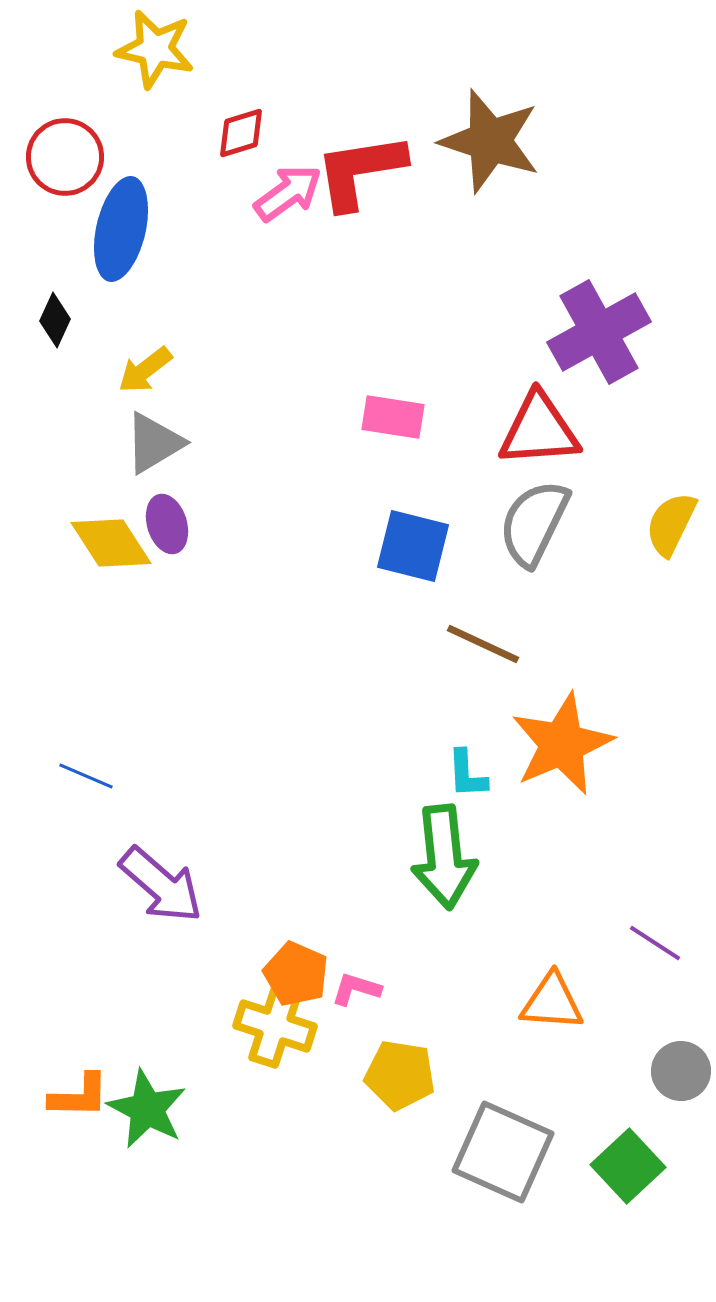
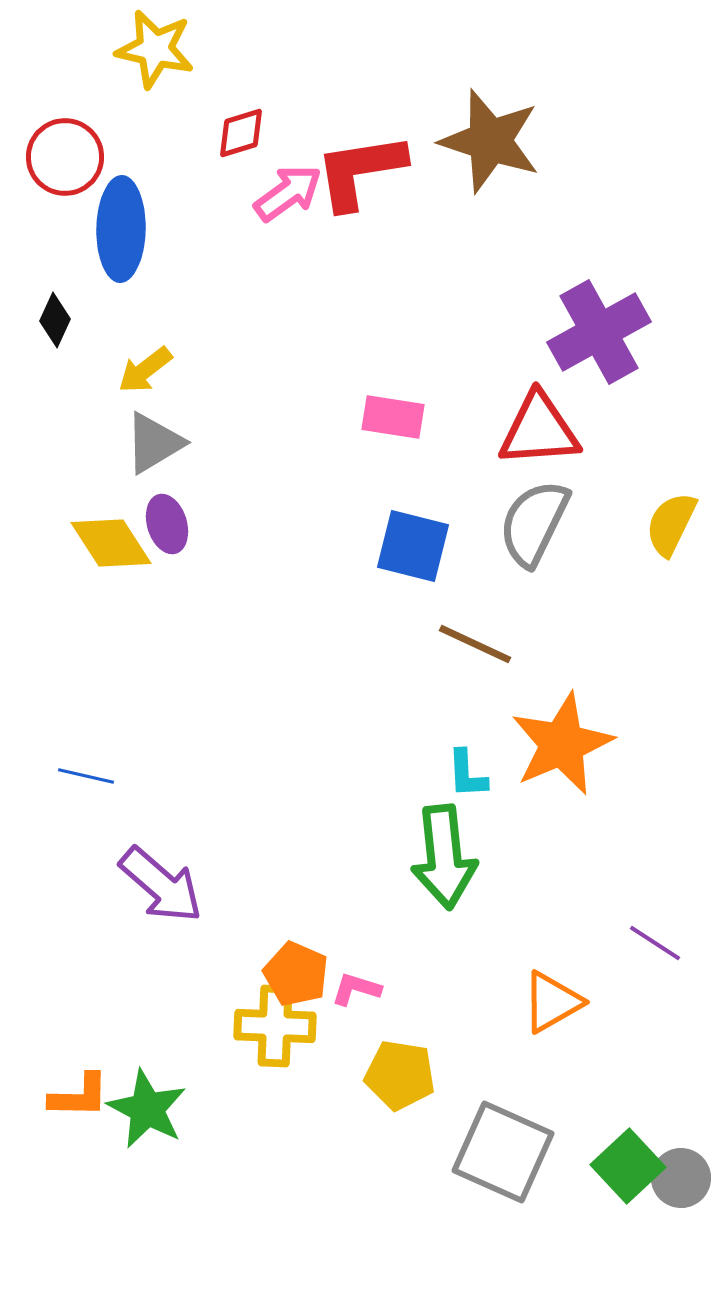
blue ellipse: rotated 12 degrees counterclockwise
brown line: moved 8 px left
blue line: rotated 10 degrees counterclockwise
orange triangle: rotated 34 degrees counterclockwise
yellow cross: rotated 16 degrees counterclockwise
gray circle: moved 107 px down
